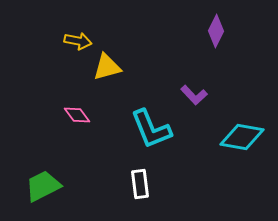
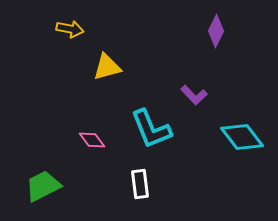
yellow arrow: moved 8 px left, 12 px up
pink diamond: moved 15 px right, 25 px down
cyan diamond: rotated 42 degrees clockwise
